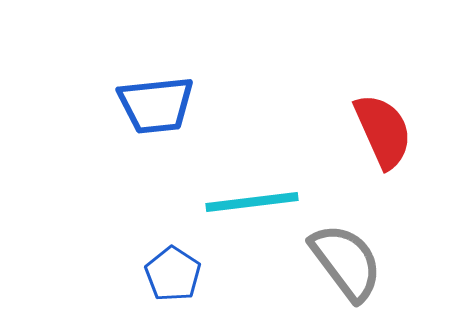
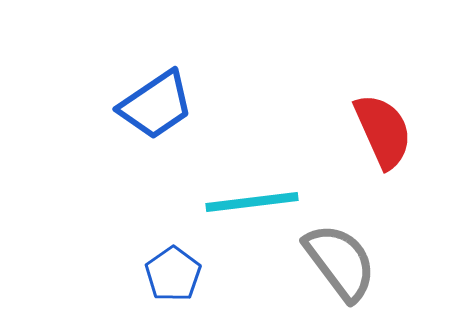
blue trapezoid: rotated 28 degrees counterclockwise
gray semicircle: moved 6 px left
blue pentagon: rotated 4 degrees clockwise
